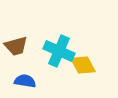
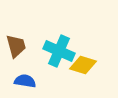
brown trapezoid: rotated 90 degrees counterclockwise
yellow diamond: rotated 44 degrees counterclockwise
